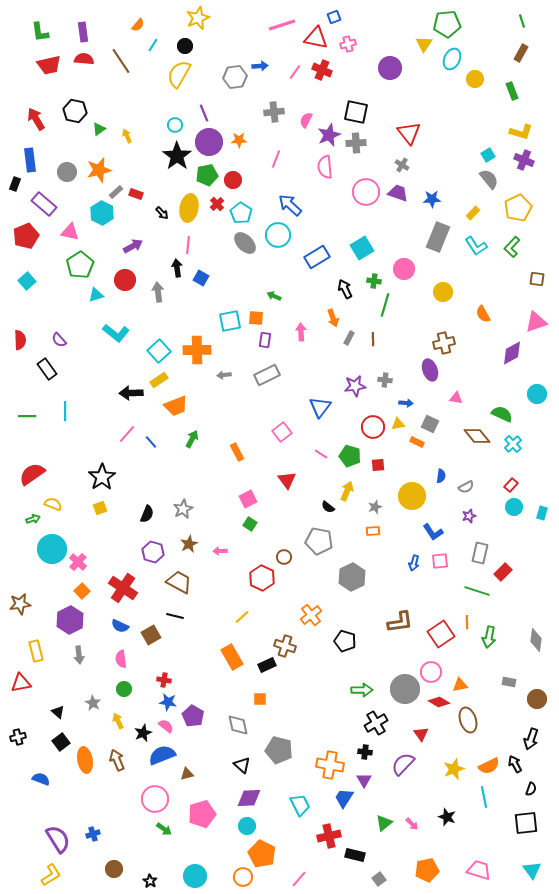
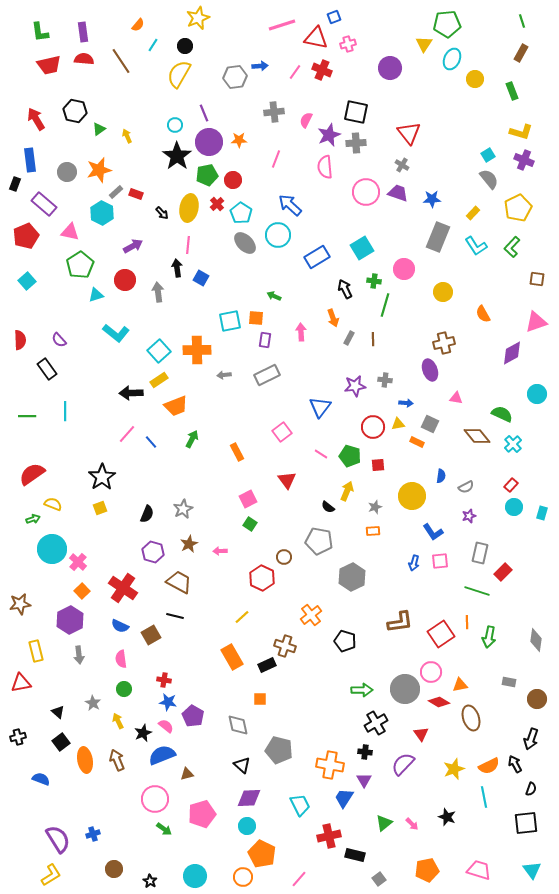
brown ellipse at (468, 720): moved 3 px right, 2 px up
